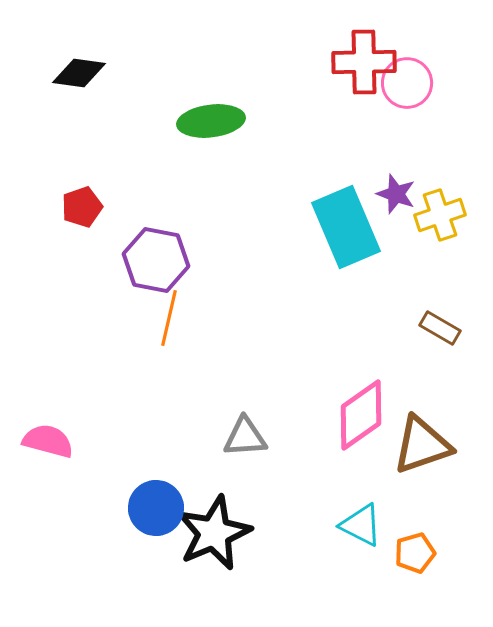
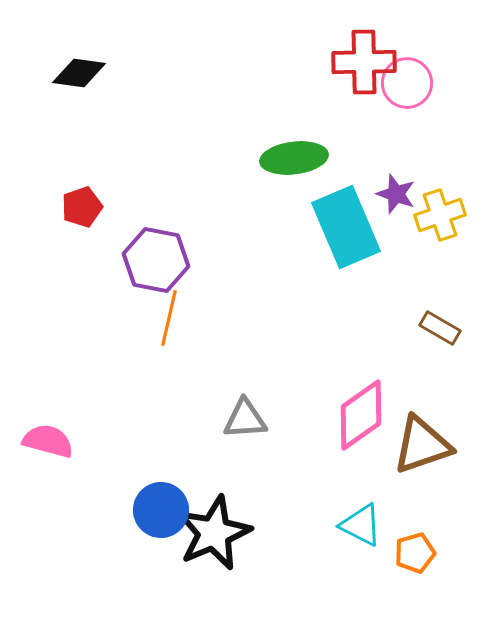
green ellipse: moved 83 px right, 37 px down
gray triangle: moved 18 px up
blue circle: moved 5 px right, 2 px down
